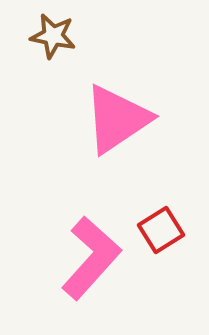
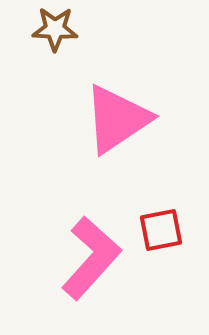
brown star: moved 2 px right, 7 px up; rotated 9 degrees counterclockwise
red square: rotated 21 degrees clockwise
